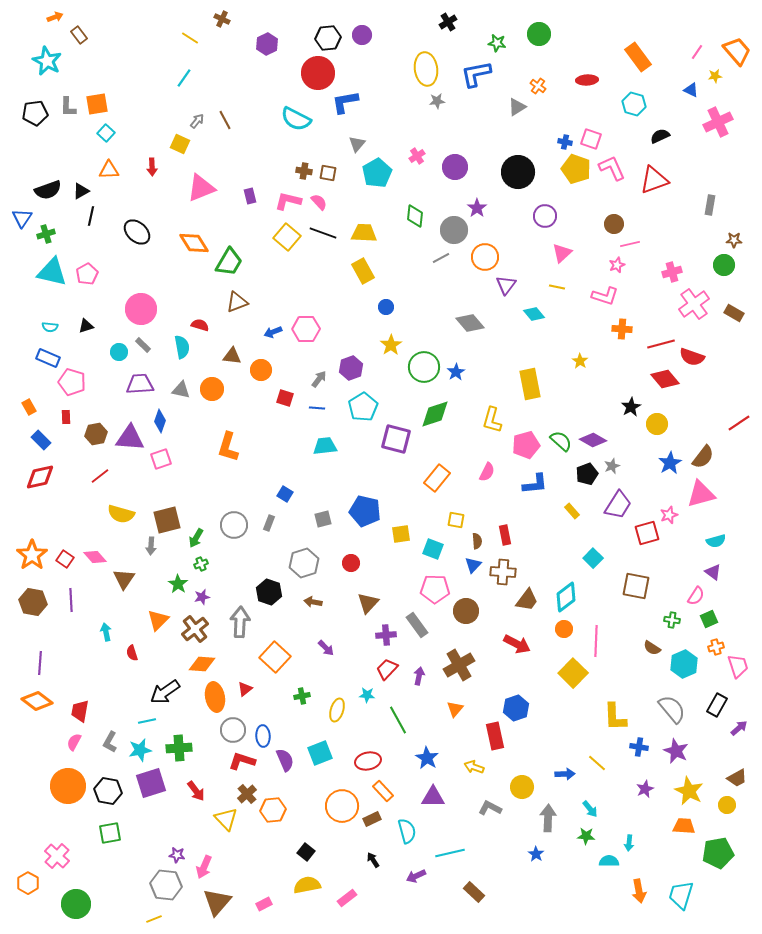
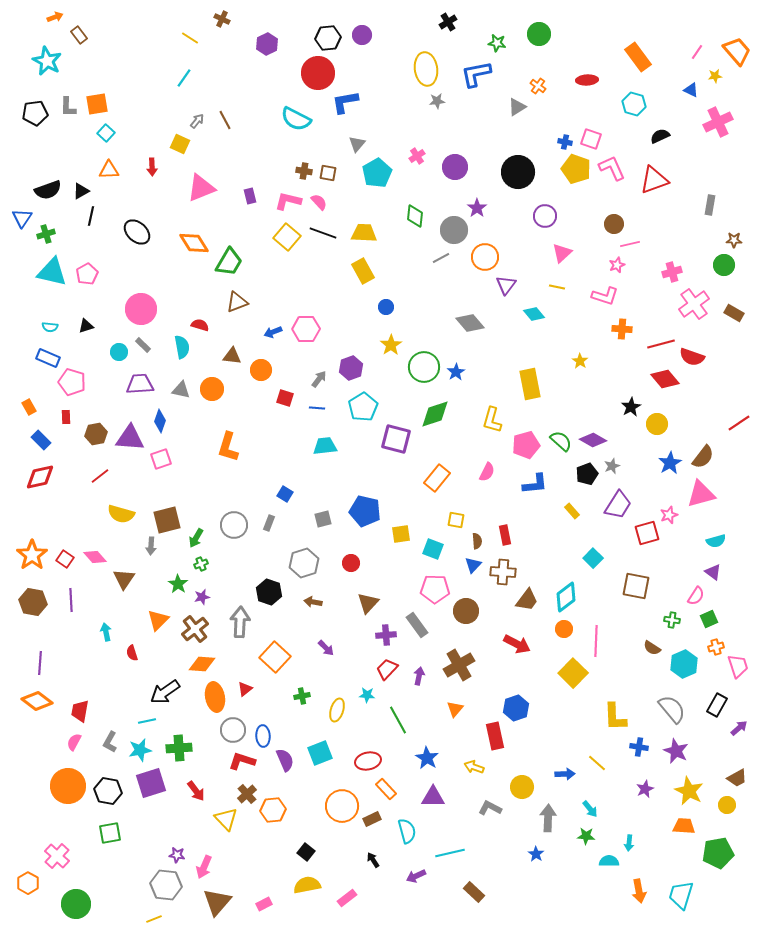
orange rectangle at (383, 791): moved 3 px right, 2 px up
